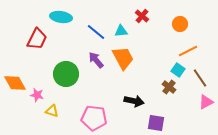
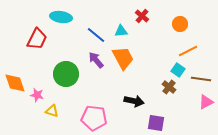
blue line: moved 3 px down
brown line: moved 1 px right, 1 px down; rotated 48 degrees counterclockwise
orange diamond: rotated 10 degrees clockwise
